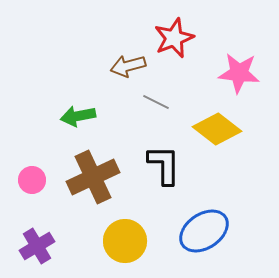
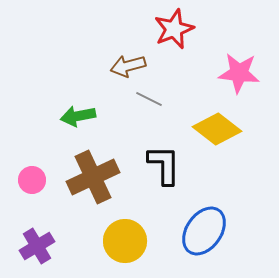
red star: moved 9 px up
gray line: moved 7 px left, 3 px up
blue ellipse: rotated 21 degrees counterclockwise
